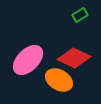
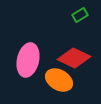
pink ellipse: rotated 32 degrees counterclockwise
